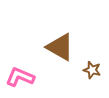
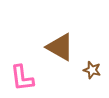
pink L-shape: moved 2 px right, 1 px down; rotated 120 degrees counterclockwise
